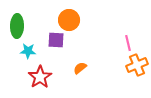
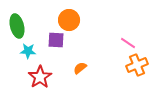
green ellipse: rotated 15 degrees counterclockwise
pink line: rotated 42 degrees counterclockwise
